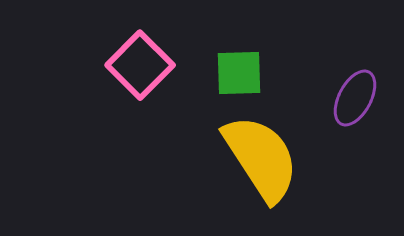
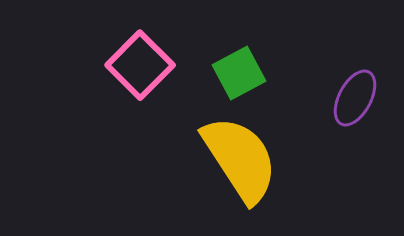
green square: rotated 26 degrees counterclockwise
yellow semicircle: moved 21 px left, 1 px down
